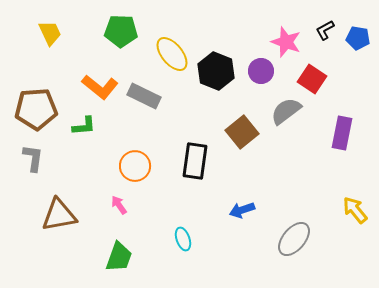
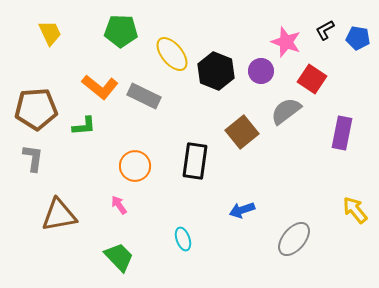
green trapezoid: rotated 64 degrees counterclockwise
